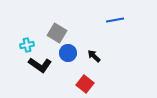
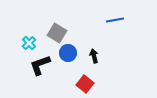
cyan cross: moved 2 px right, 2 px up; rotated 32 degrees counterclockwise
black arrow: rotated 32 degrees clockwise
black L-shape: rotated 125 degrees clockwise
